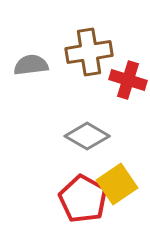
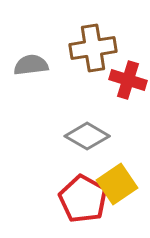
brown cross: moved 4 px right, 4 px up
